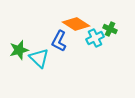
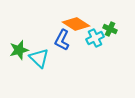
blue L-shape: moved 3 px right, 1 px up
